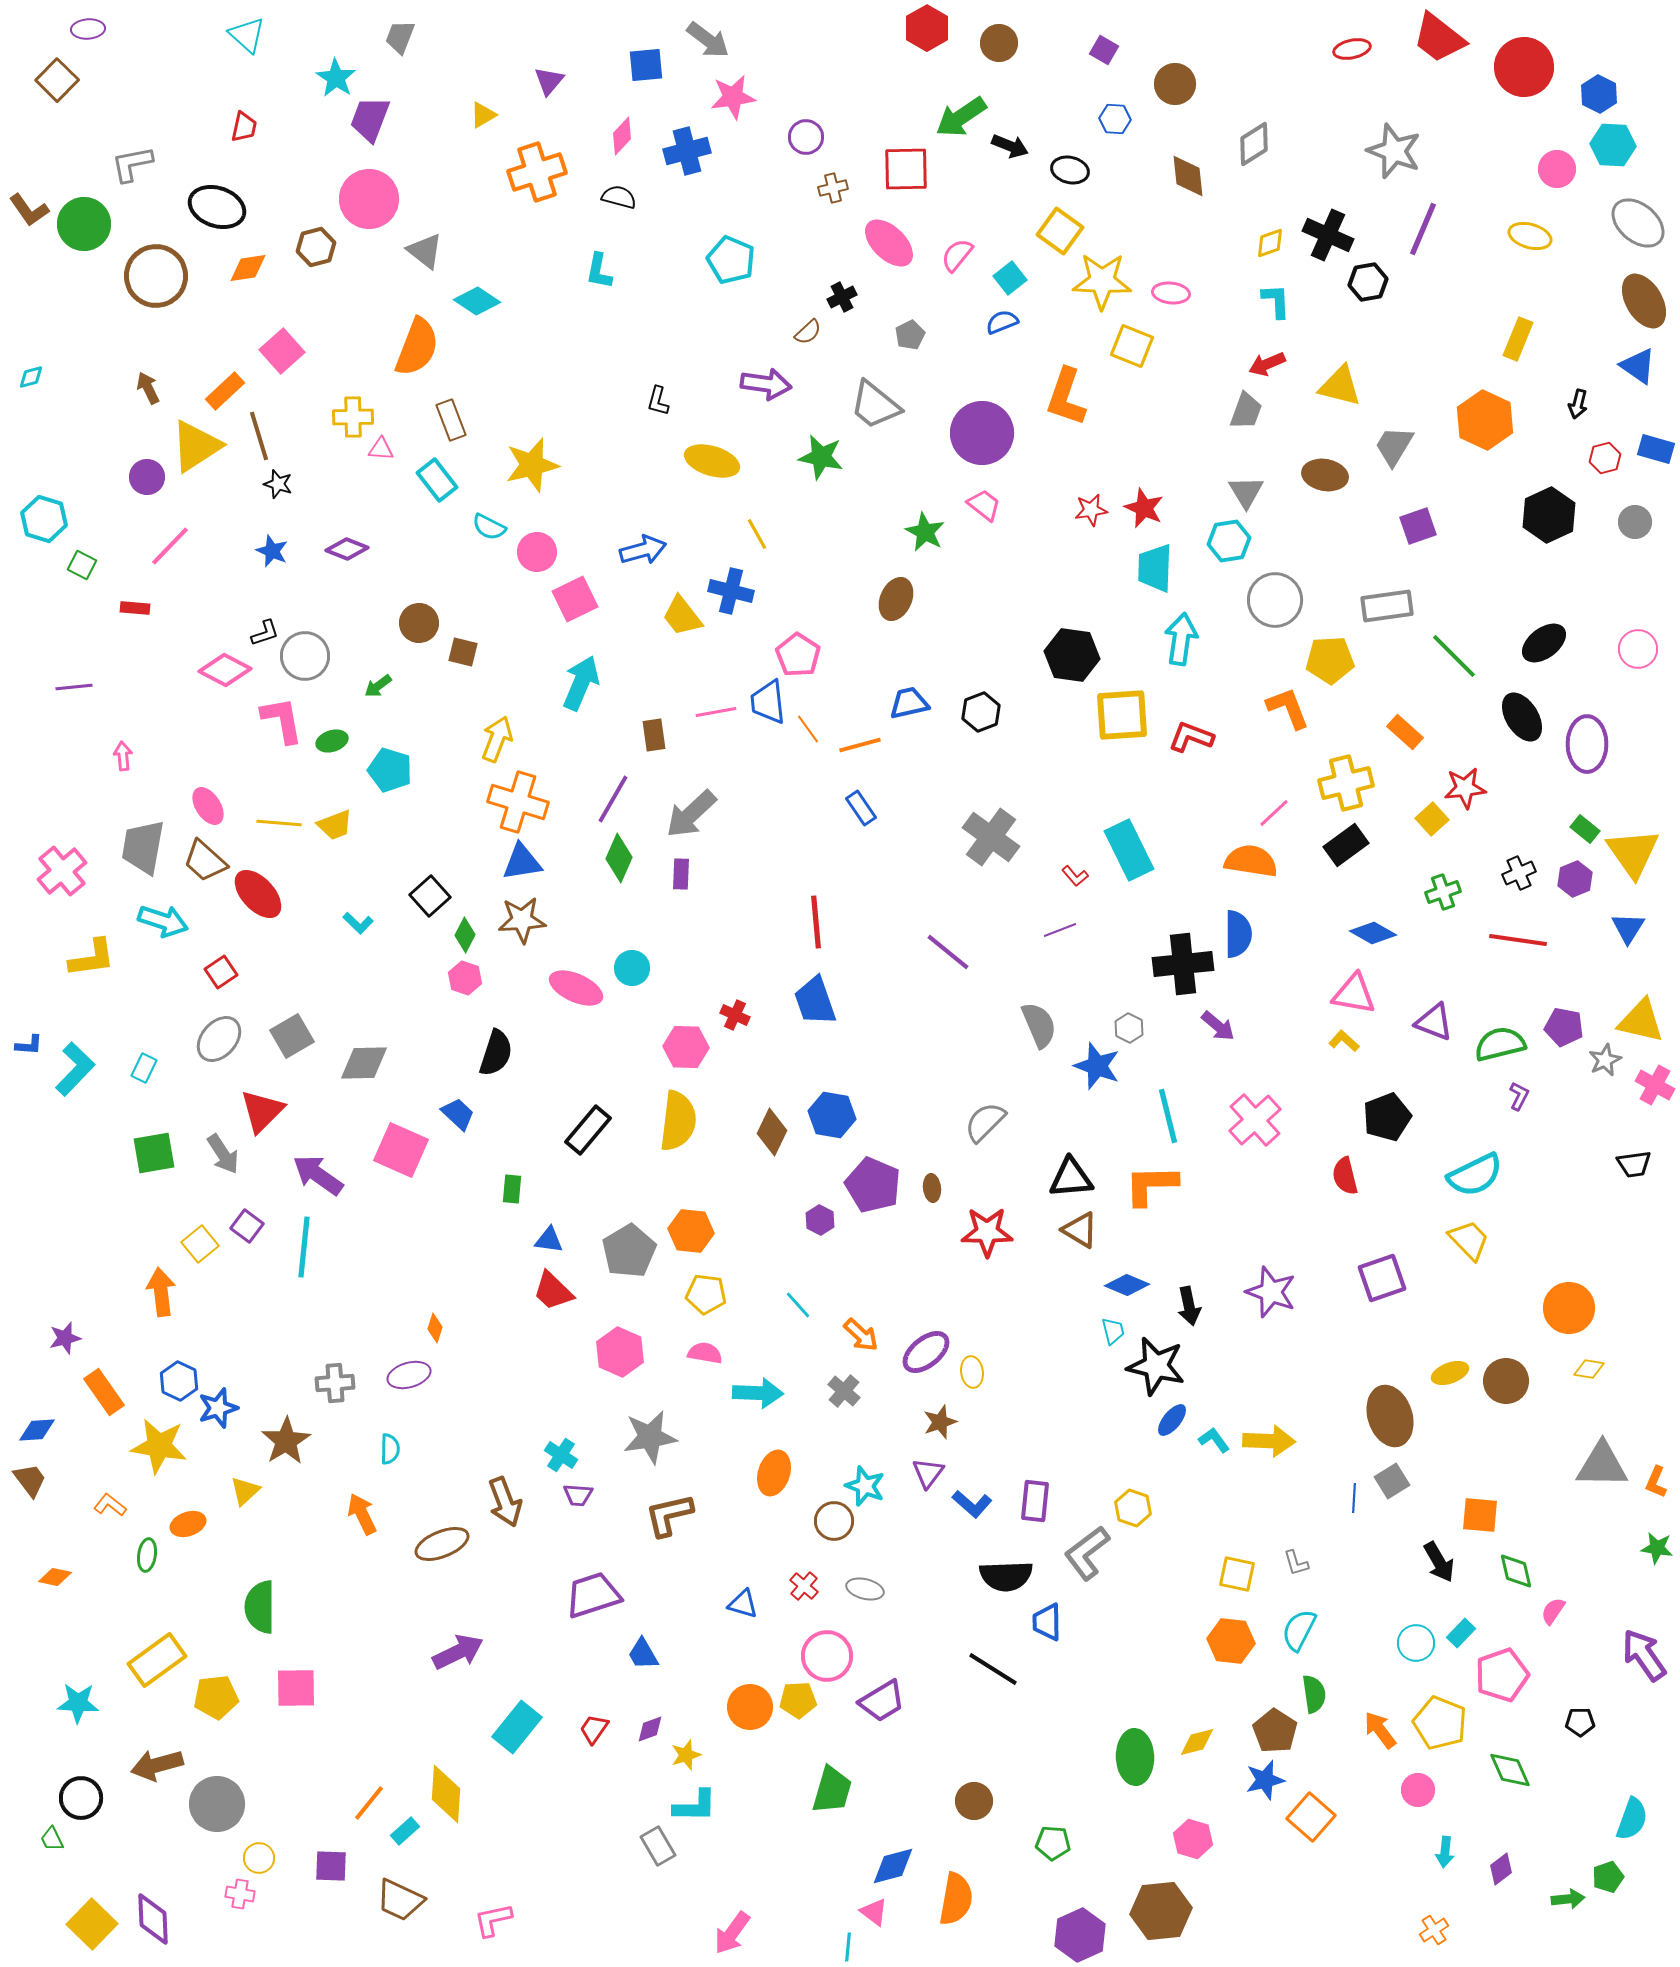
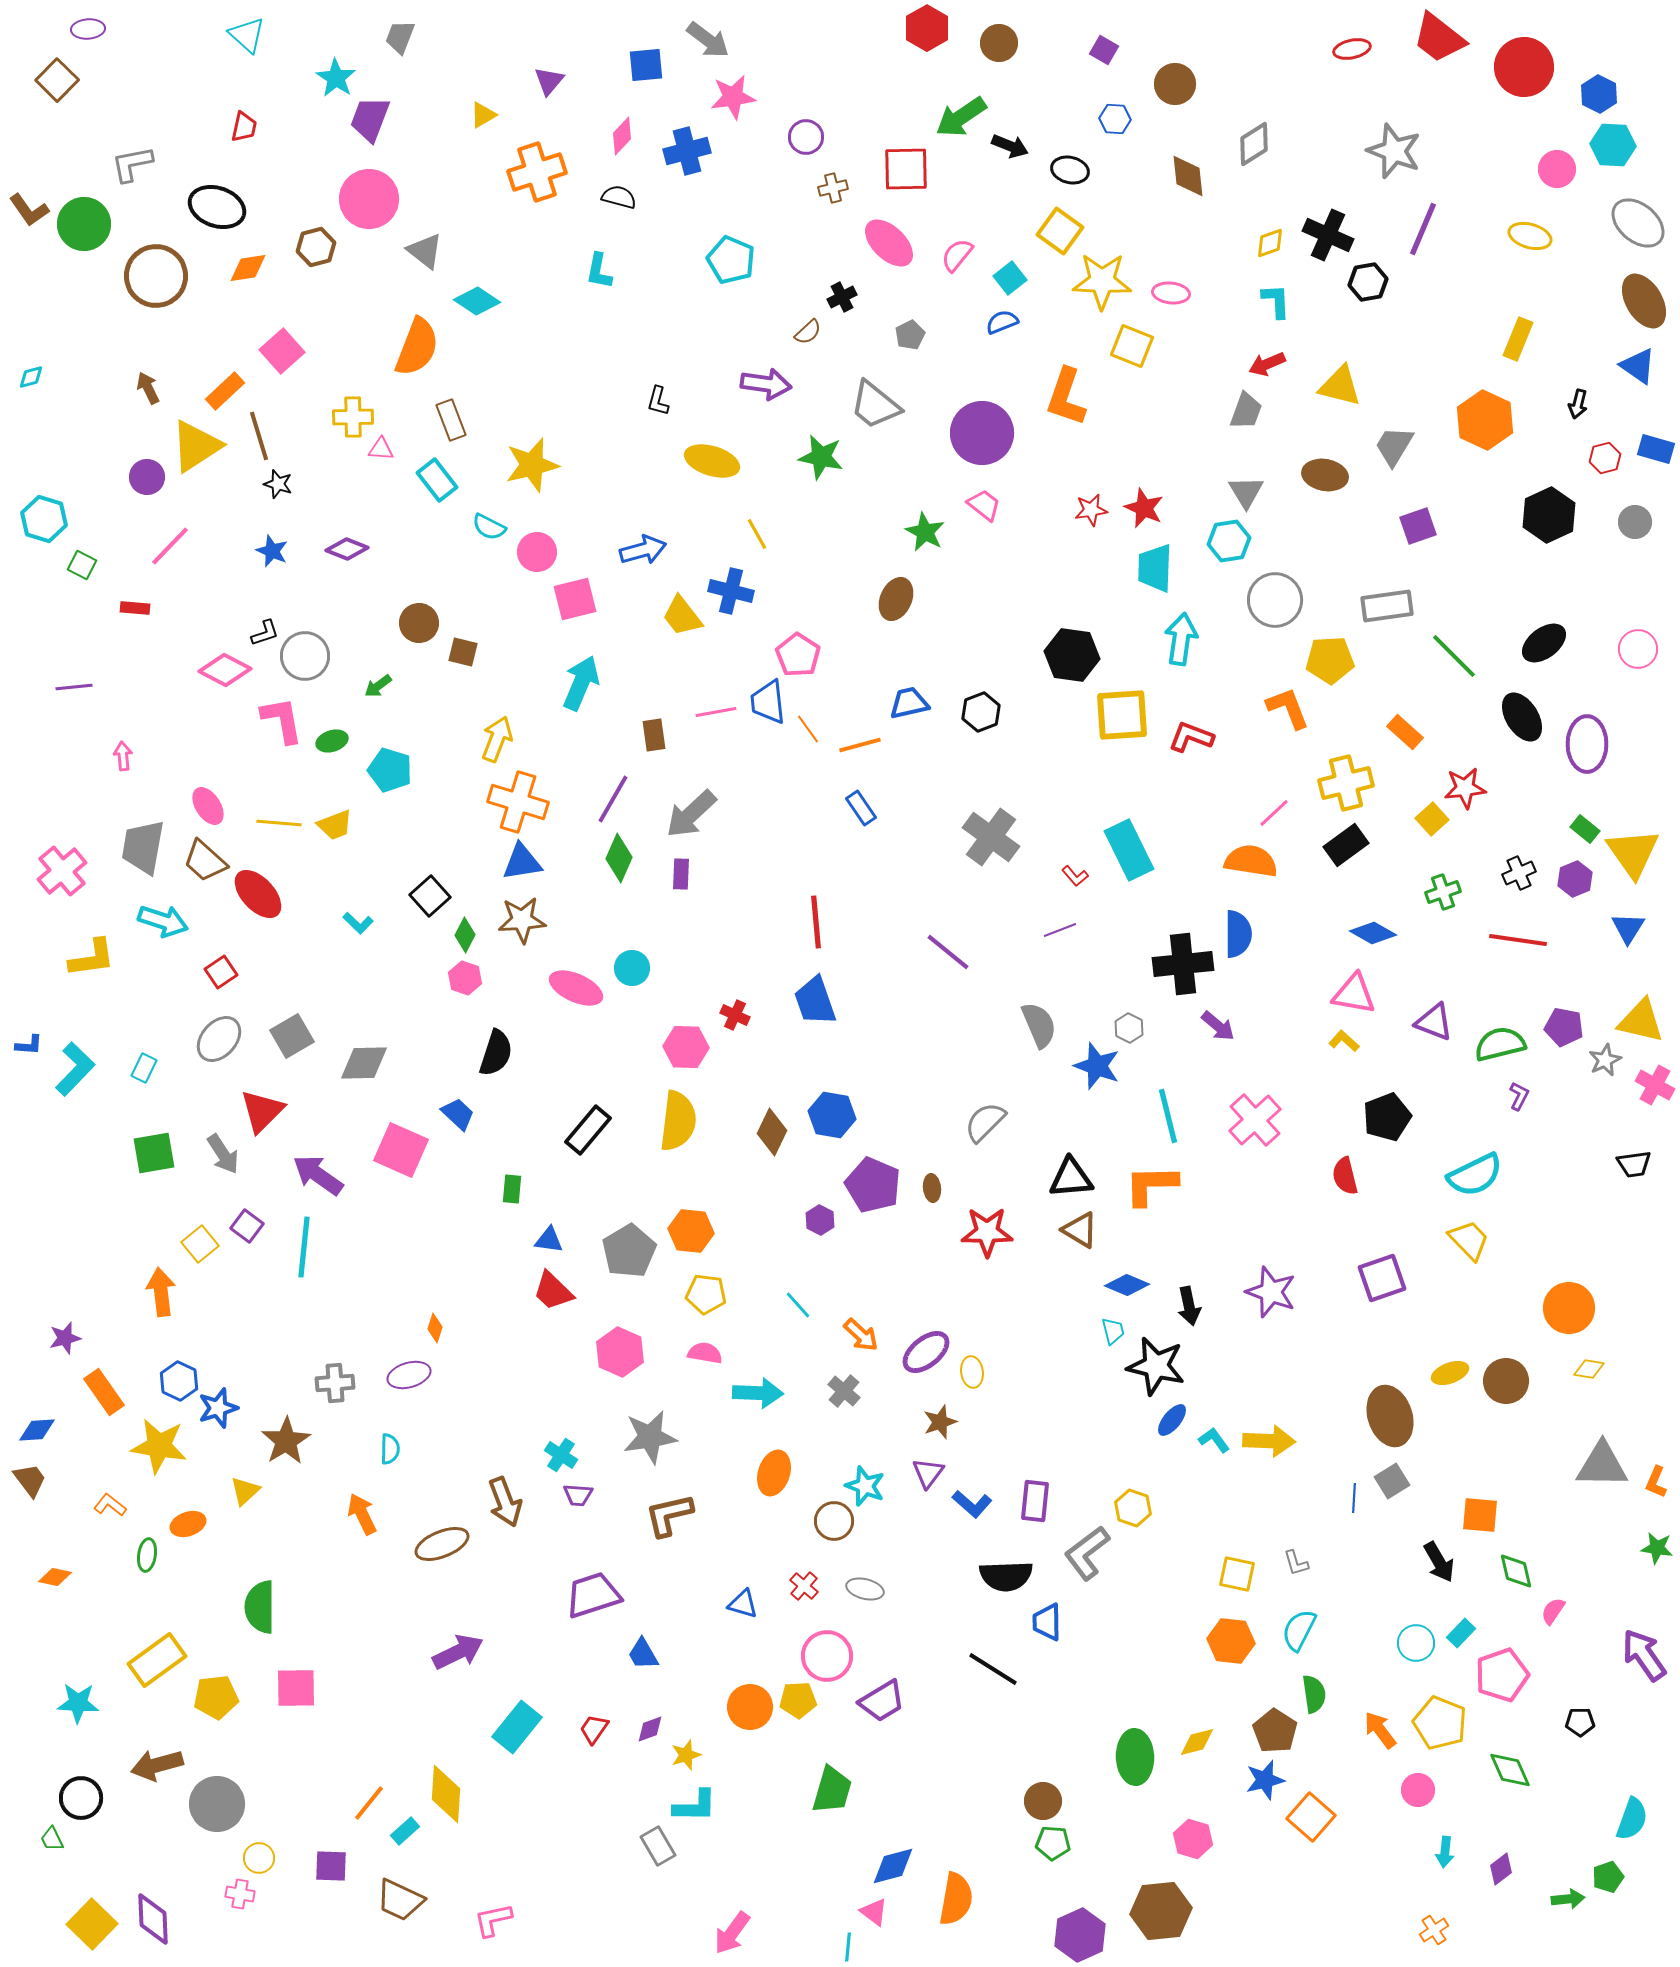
pink square at (575, 599): rotated 12 degrees clockwise
brown circle at (974, 1801): moved 69 px right
